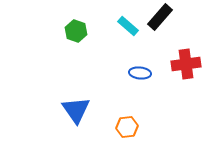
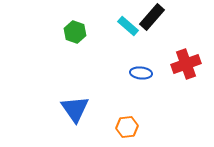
black rectangle: moved 8 px left
green hexagon: moved 1 px left, 1 px down
red cross: rotated 12 degrees counterclockwise
blue ellipse: moved 1 px right
blue triangle: moved 1 px left, 1 px up
